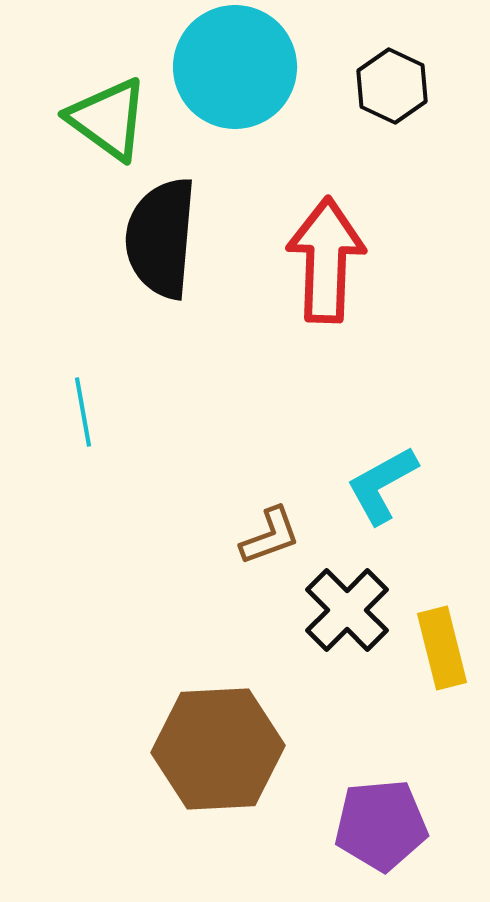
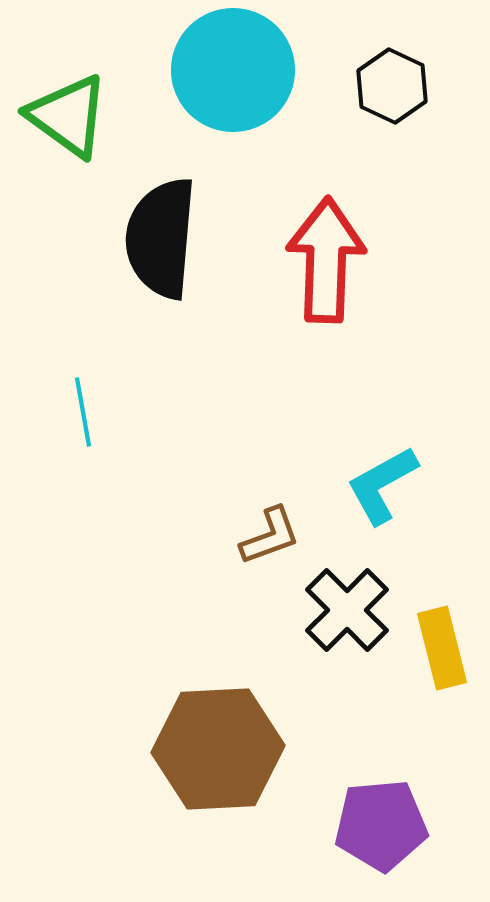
cyan circle: moved 2 px left, 3 px down
green triangle: moved 40 px left, 3 px up
